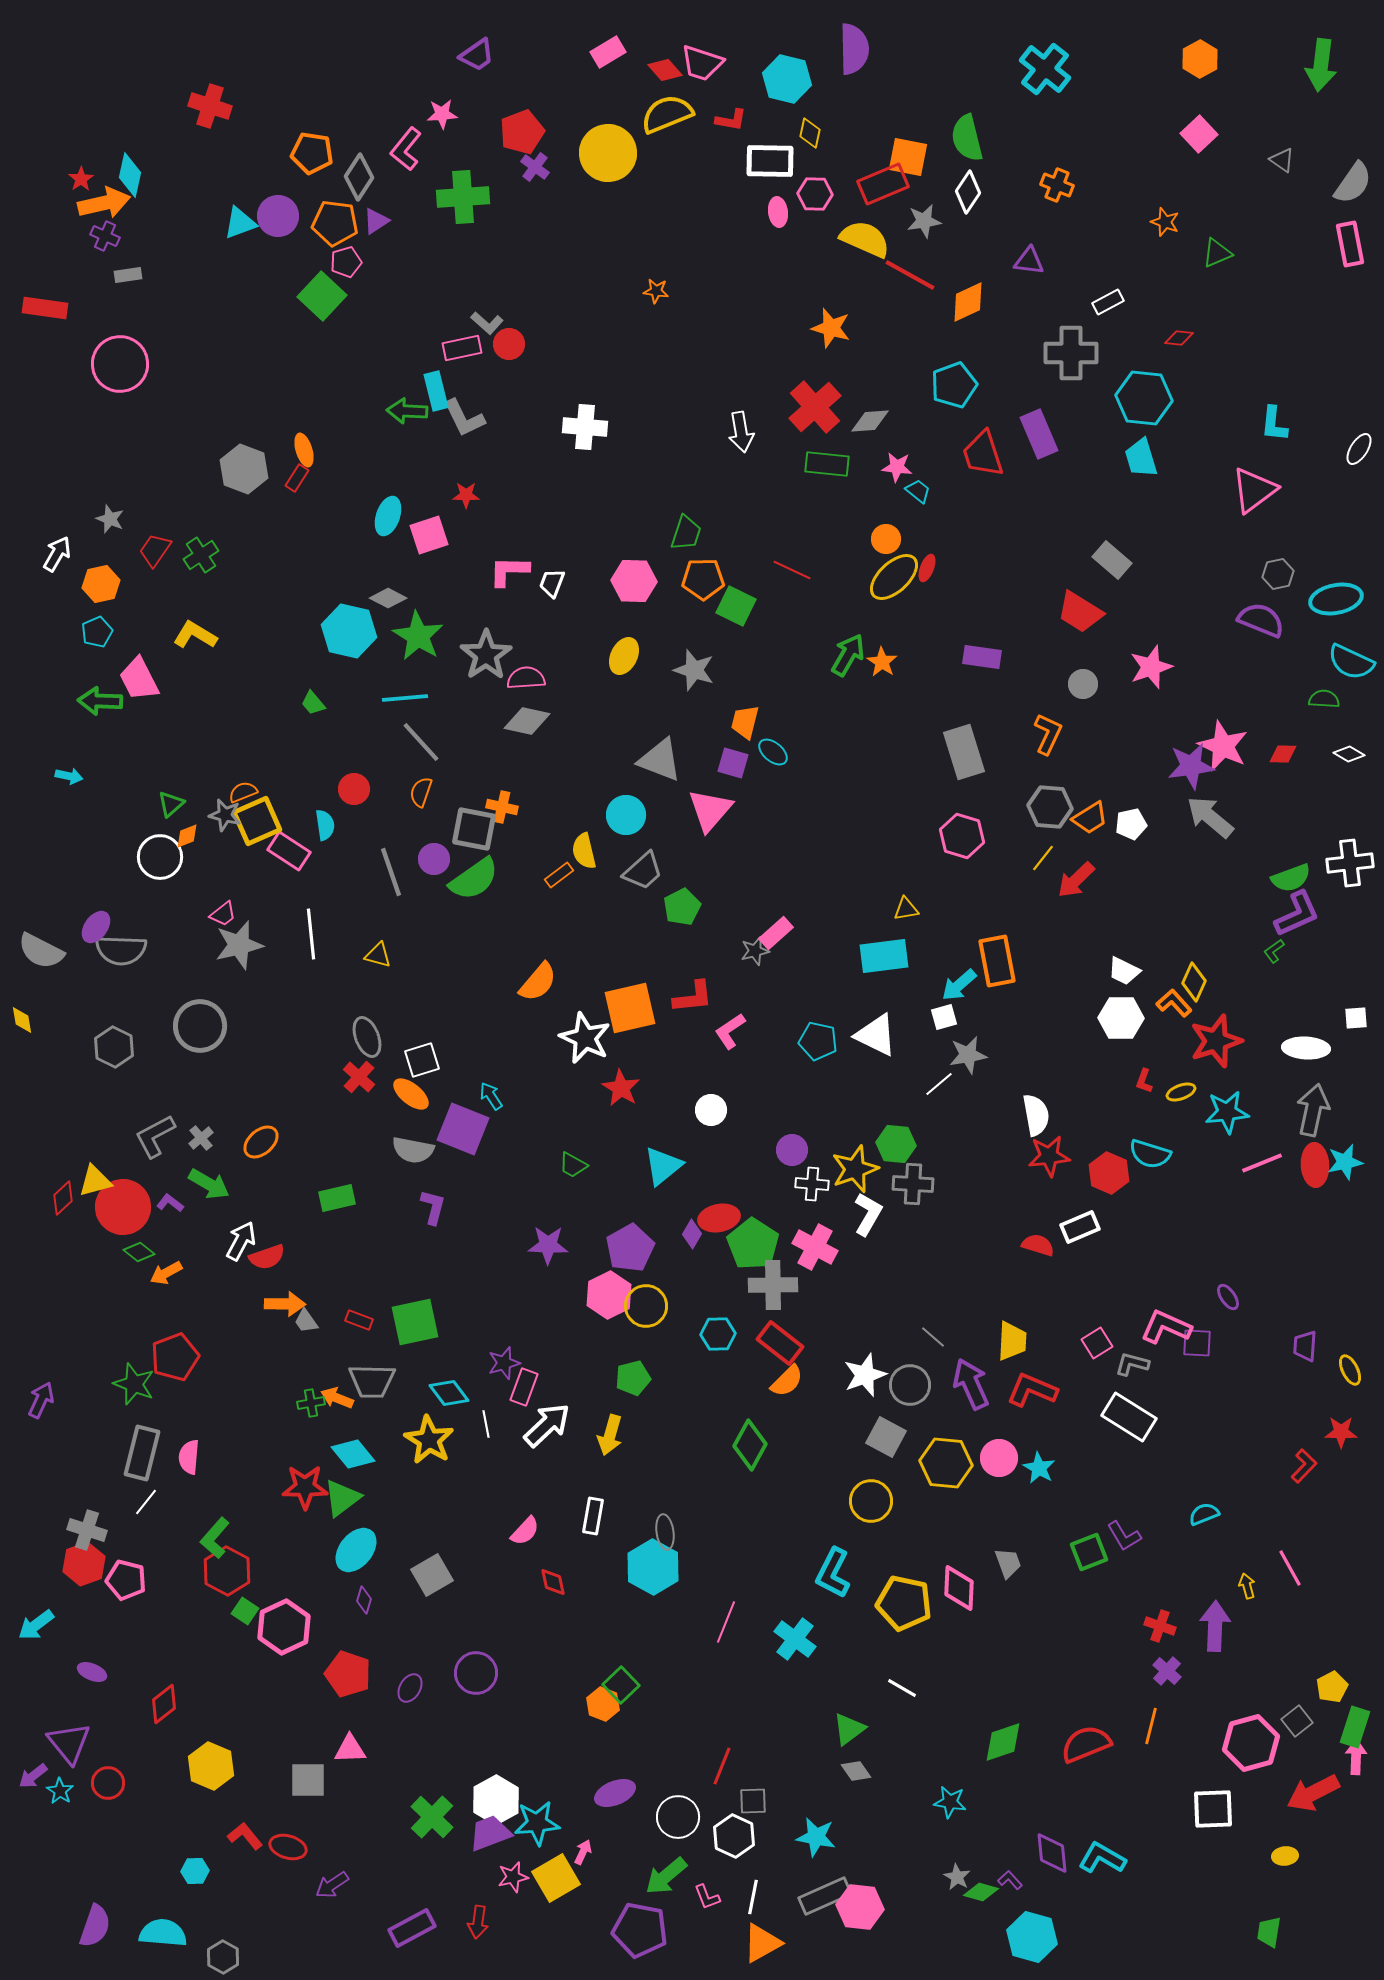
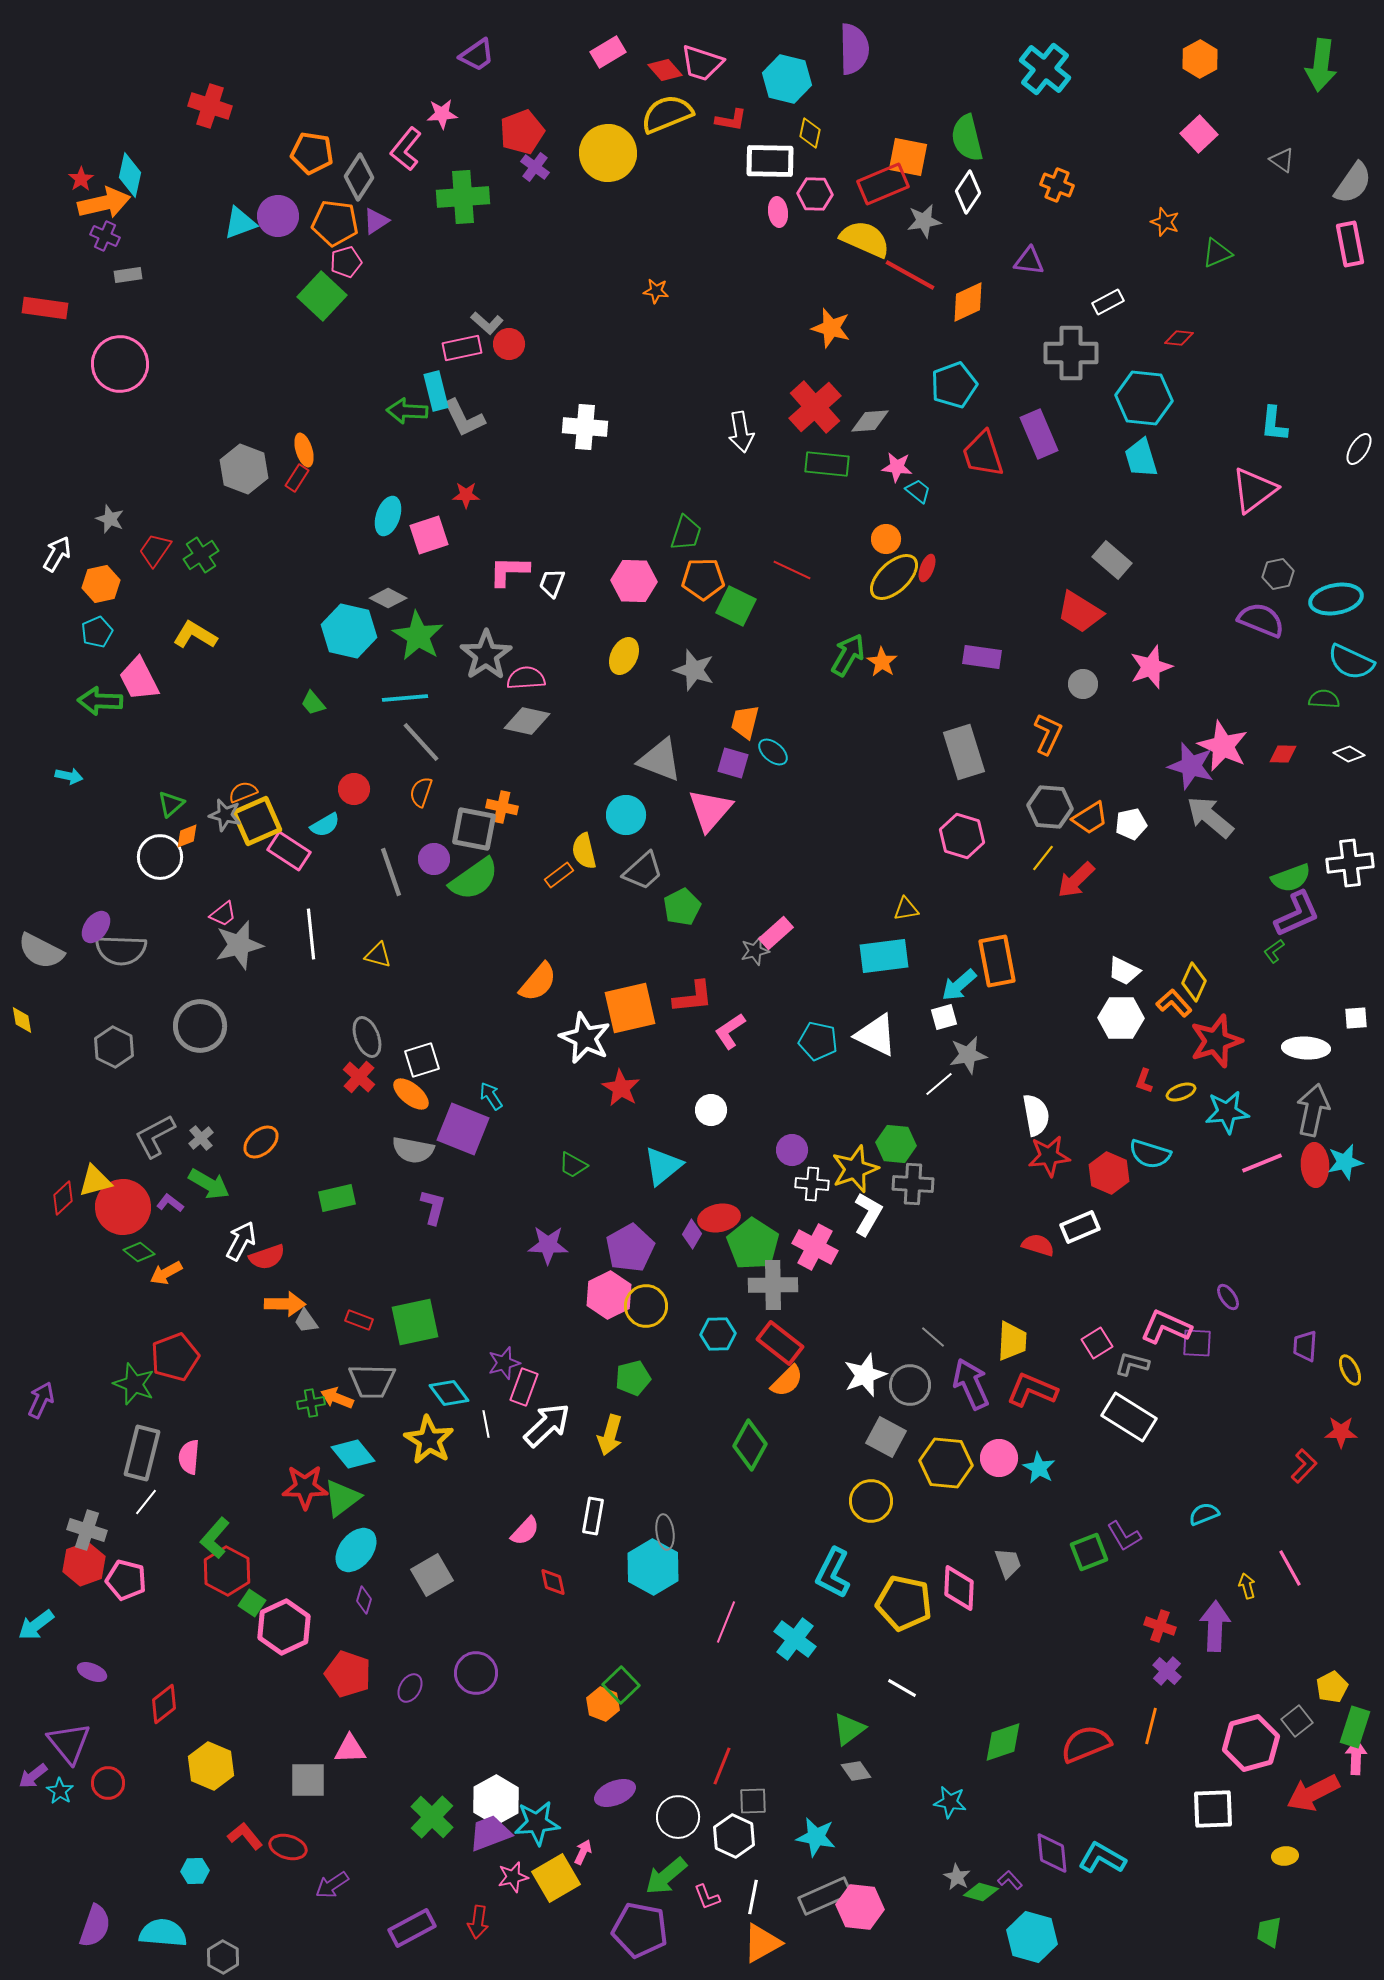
purple star at (1191, 766): rotated 24 degrees clockwise
cyan semicircle at (325, 825): rotated 68 degrees clockwise
green square at (245, 1611): moved 7 px right, 8 px up
